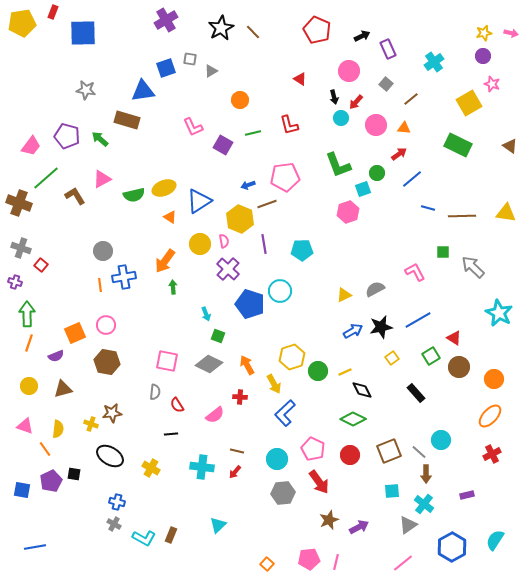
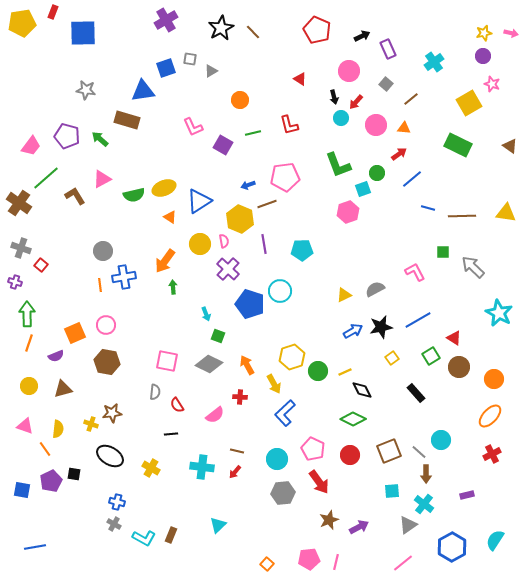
brown cross at (19, 203): rotated 15 degrees clockwise
